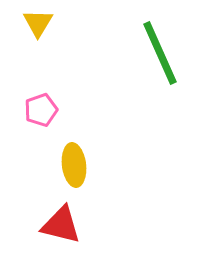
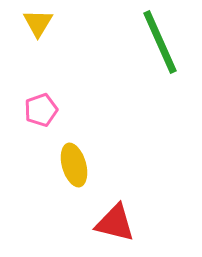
green line: moved 11 px up
yellow ellipse: rotated 9 degrees counterclockwise
red triangle: moved 54 px right, 2 px up
